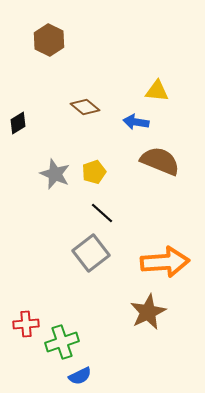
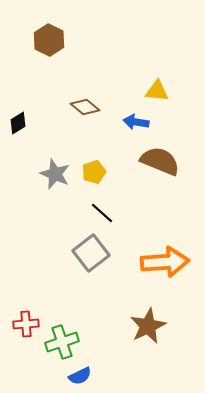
brown star: moved 14 px down
